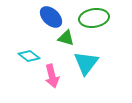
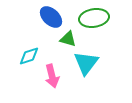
green triangle: moved 2 px right, 1 px down
cyan diamond: rotated 55 degrees counterclockwise
